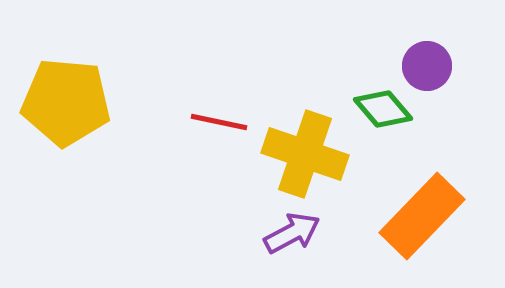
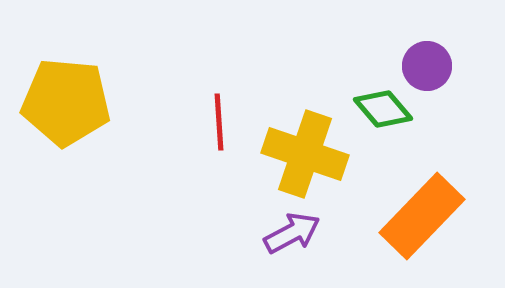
red line: rotated 74 degrees clockwise
